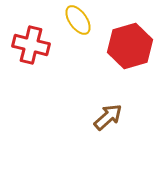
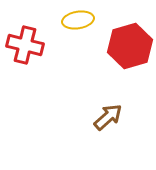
yellow ellipse: rotated 64 degrees counterclockwise
red cross: moved 6 px left
